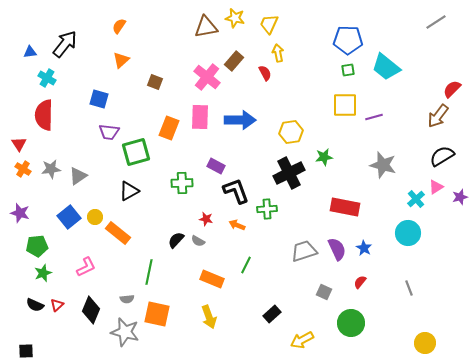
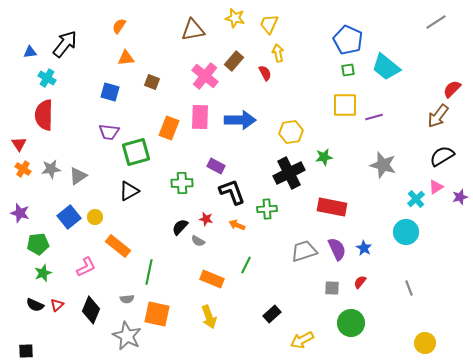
brown triangle at (206, 27): moved 13 px left, 3 px down
blue pentagon at (348, 40): rotated 24 degrees clockwise
orange triangle at (121, 60): moved 5 px right, 2 px up; rotated 36 degrees clockwise
pink cross at (207, 77): moved 2 px left, 1 px up
brown square at (155, 82): moved 3 px left
blue square at (99, 99): moved 11 px right, 7 px up
black L-shape at (236, 191): moved 4 px left, 1 px down
red rectangle at (345, 207): moved 13 px left
orange rectangle at (118, 233): moved 13 px down
cyan circle at (408, 233): moved 2 px left, 1 px up
black semicircle at (176, 240): moved 4 px right, 13 px up
green pentagon at (37, 246): moved 1 px right, 2 px up
gray square at (324, 292): moved 8 px right, 4 px up; rotated 21 degrees counterclockwise
gray star at (125, 332): moved 2 px right, 4 px down; rotated 12 degrees clockwise
